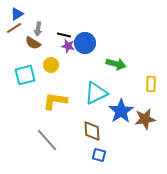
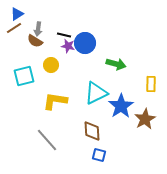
brown semicircle: moved 2 px right, 2 px up
cyan square: moved 1 px left, 1 px down
blue star: moved 5 px up
brown star: rotated 20 degrees counterclockwise
